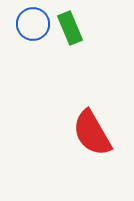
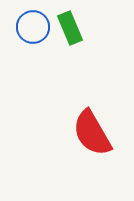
blue circle: moved 3 px down
